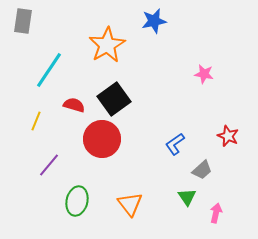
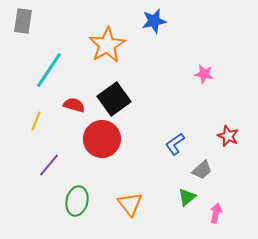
green triangle: rotated 24 degrees clockwise
